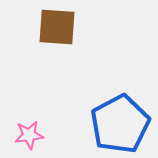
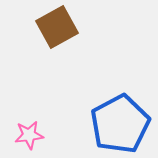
brown square: rotated 33 degrees counterclockwise
